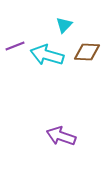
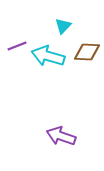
cyan triangle: moved 1 px left, 1 px down
purple line: moved 2 px right
cyan arrow: moved 1 px right, 1 px down
